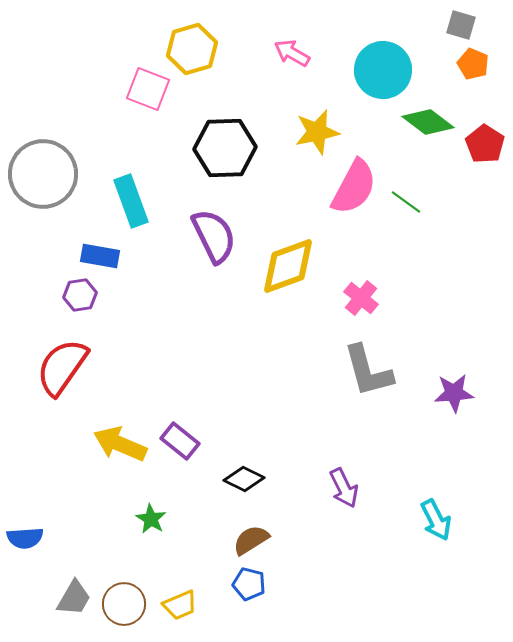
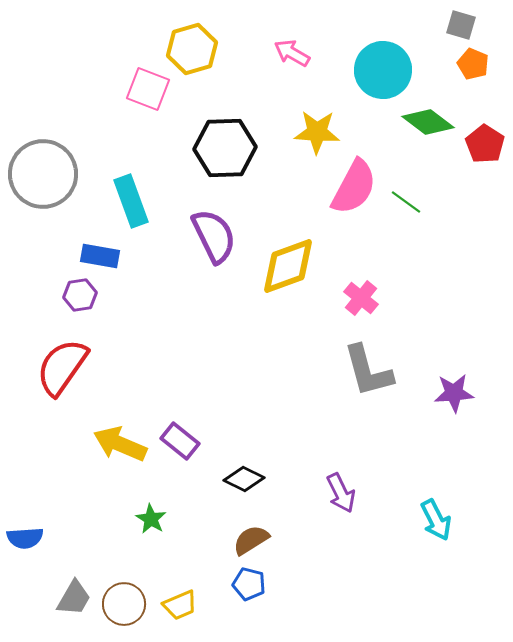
yellow star: rotated 15 degrees clockwise
purple arrow: moved 3 px left, 5 px down
